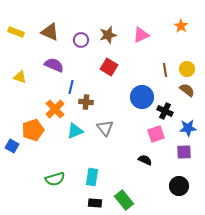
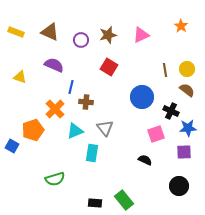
black cross: moved 6 px right
cyan rectangle: moved 24 px up
